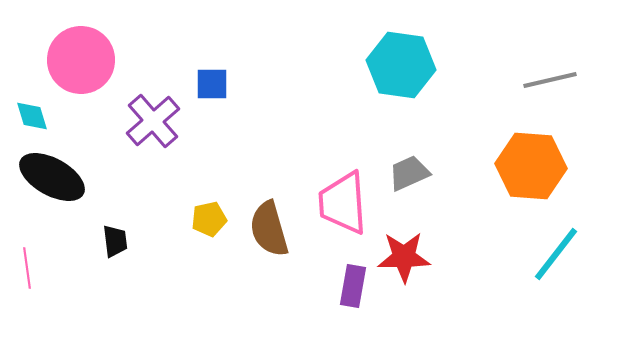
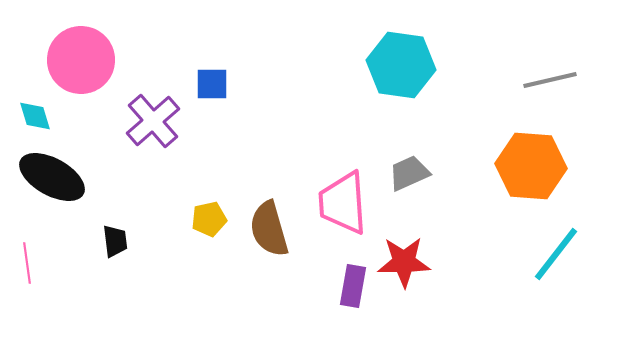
cyan diamond: moved 3 px right
red star: moved 5 px down
pink line: moved 5 px up
